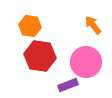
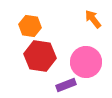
orange arrow: moved 6 px up
purple rectangle: moved 2 px left
